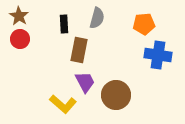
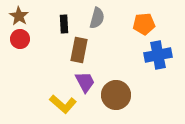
blue cross: rotated 20 degrees counterclockwise
